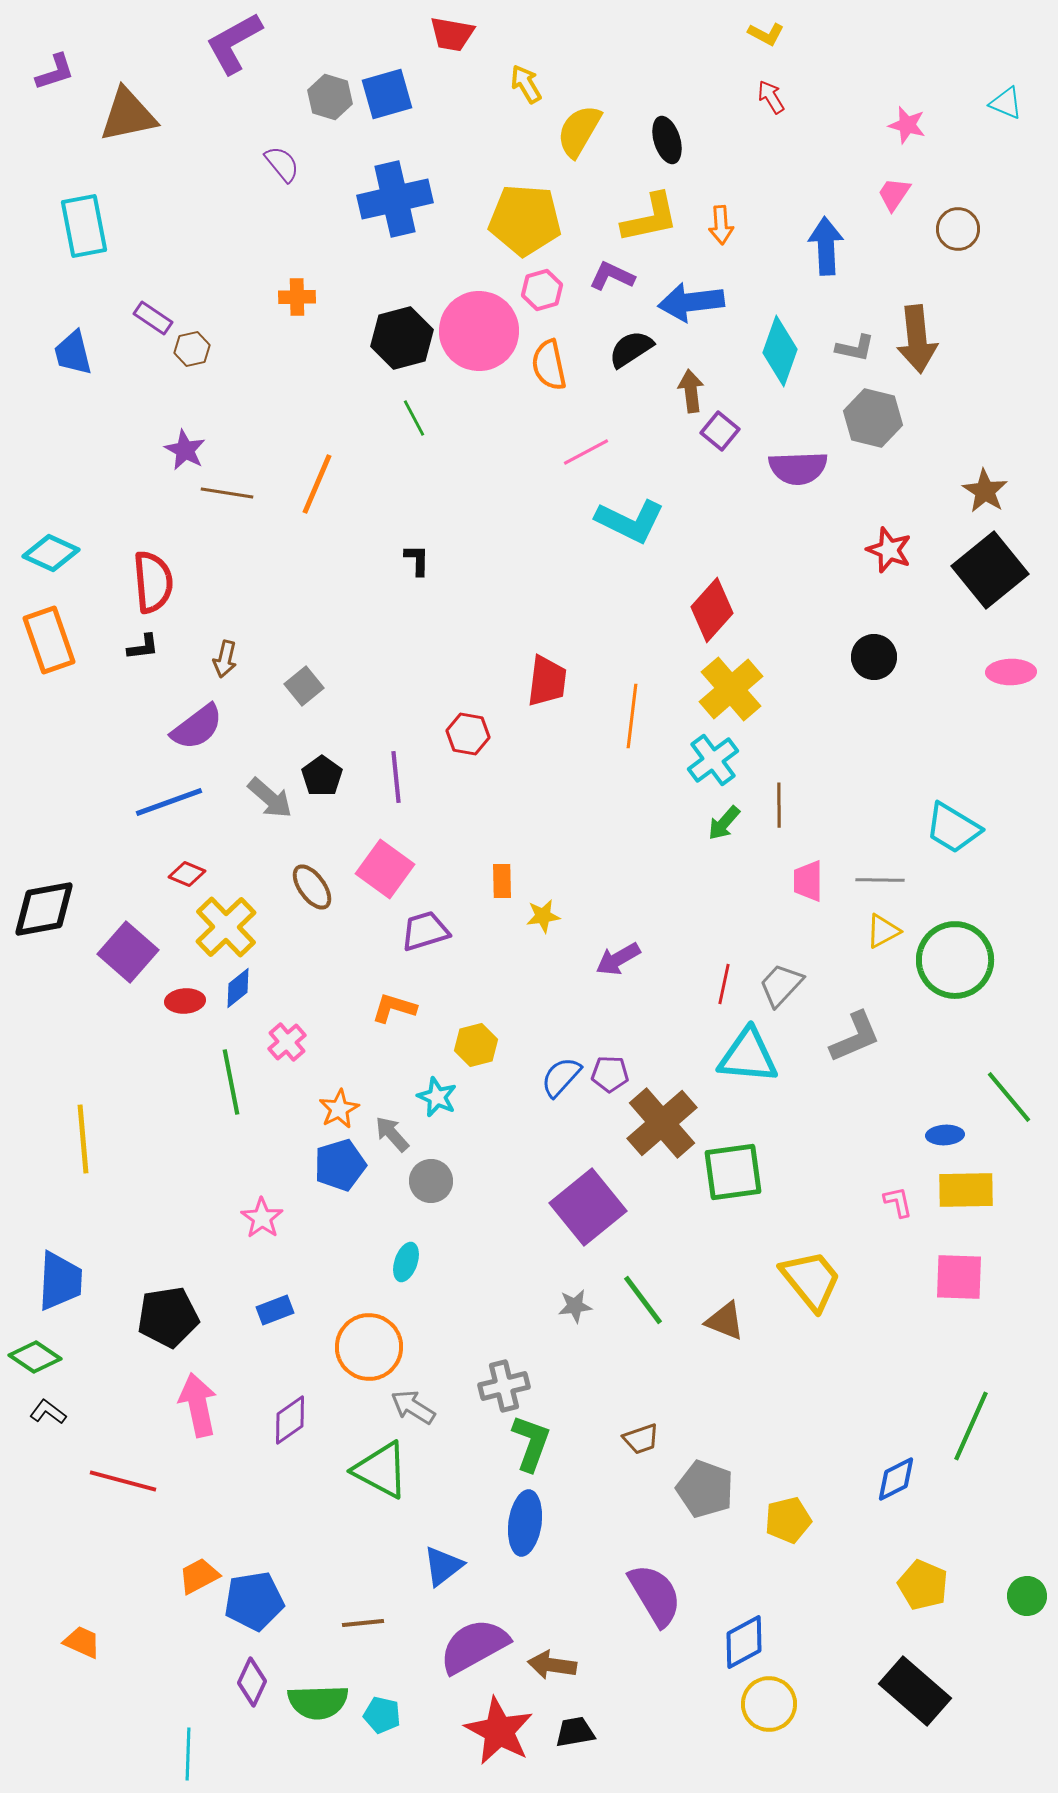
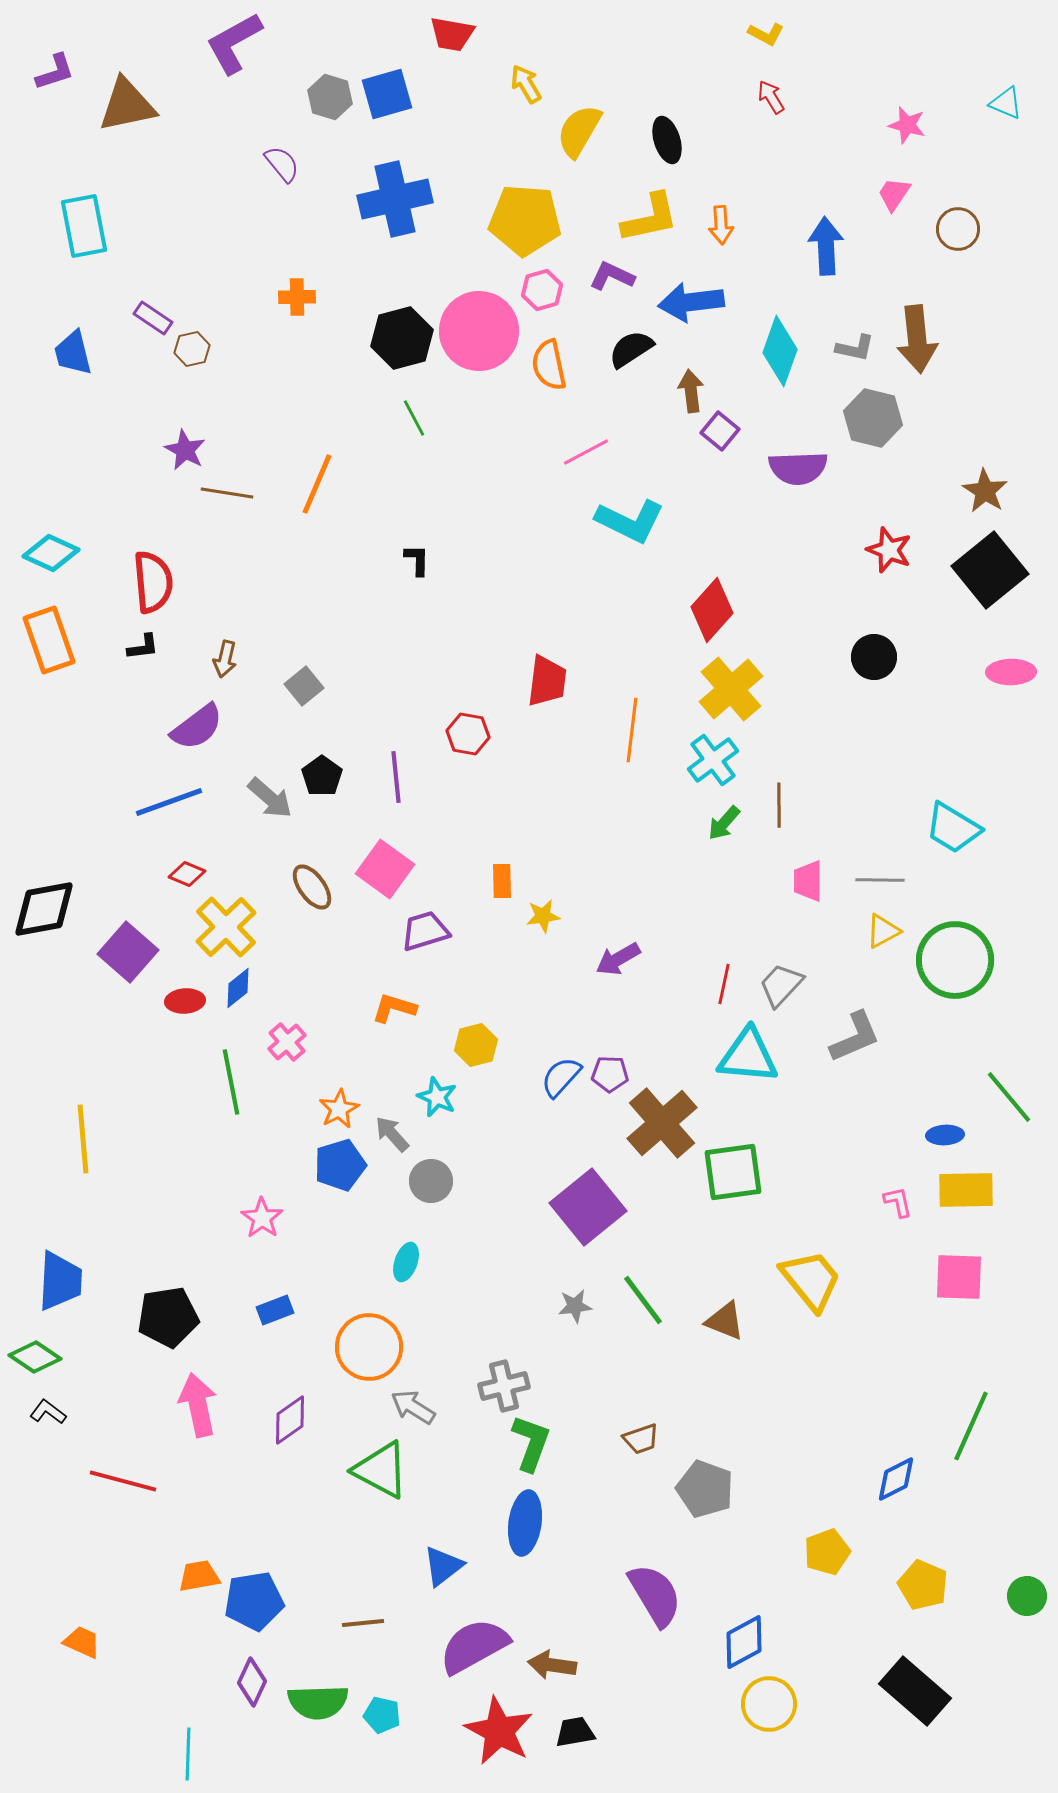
brown triangle at (128, 115): moved 1 px left, 10 px up
orange line at (632, 716): moved 14 px down
yellow pentagon at (788, 1520): moved 39 px right, 32 px down; rotated 6 degrees counterclockwise
orange trapezoid at (199, 1576): rotated 18 degrees clockwise
